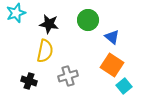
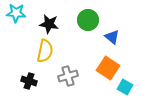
cyan star: rotated 24 degrees clockwise
orange square: moved 4 px left, 3 px down
cyan square: moved 1 px right, 1 px down; rotated 21 degrees counterclockwise
